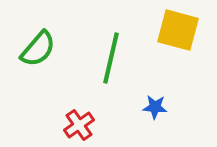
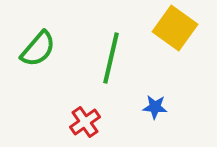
yellow square: moved 3 px left, 2 px up; rotated 21 degrees clockwise
red cross: moved 6 px right, 3 px up
